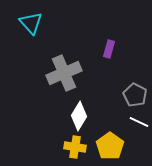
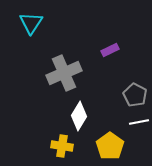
cyan triangle: rotated 15 degrees clockwise
purple rectangle: moved 1 px right, 1 px down; rotated 48 degrees clockwise
white line: rotated 36 degrees counterclockwise
yellow cross: moved 13 px left, 1 px up
